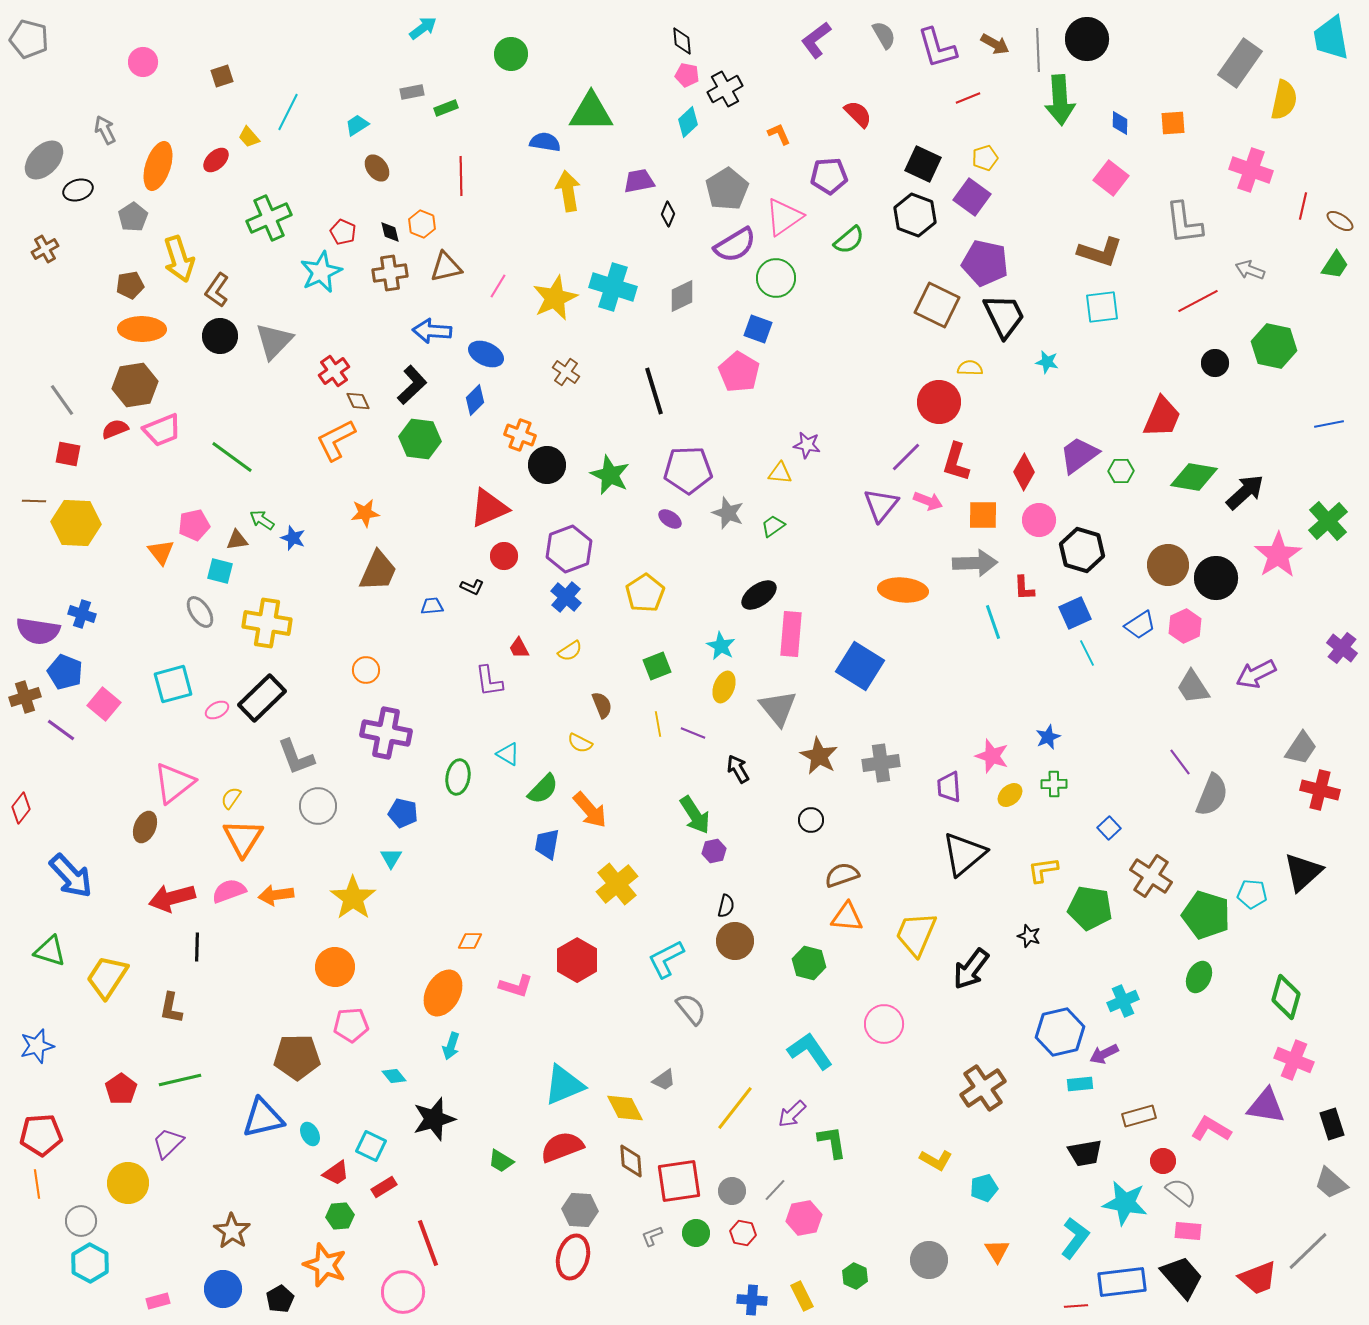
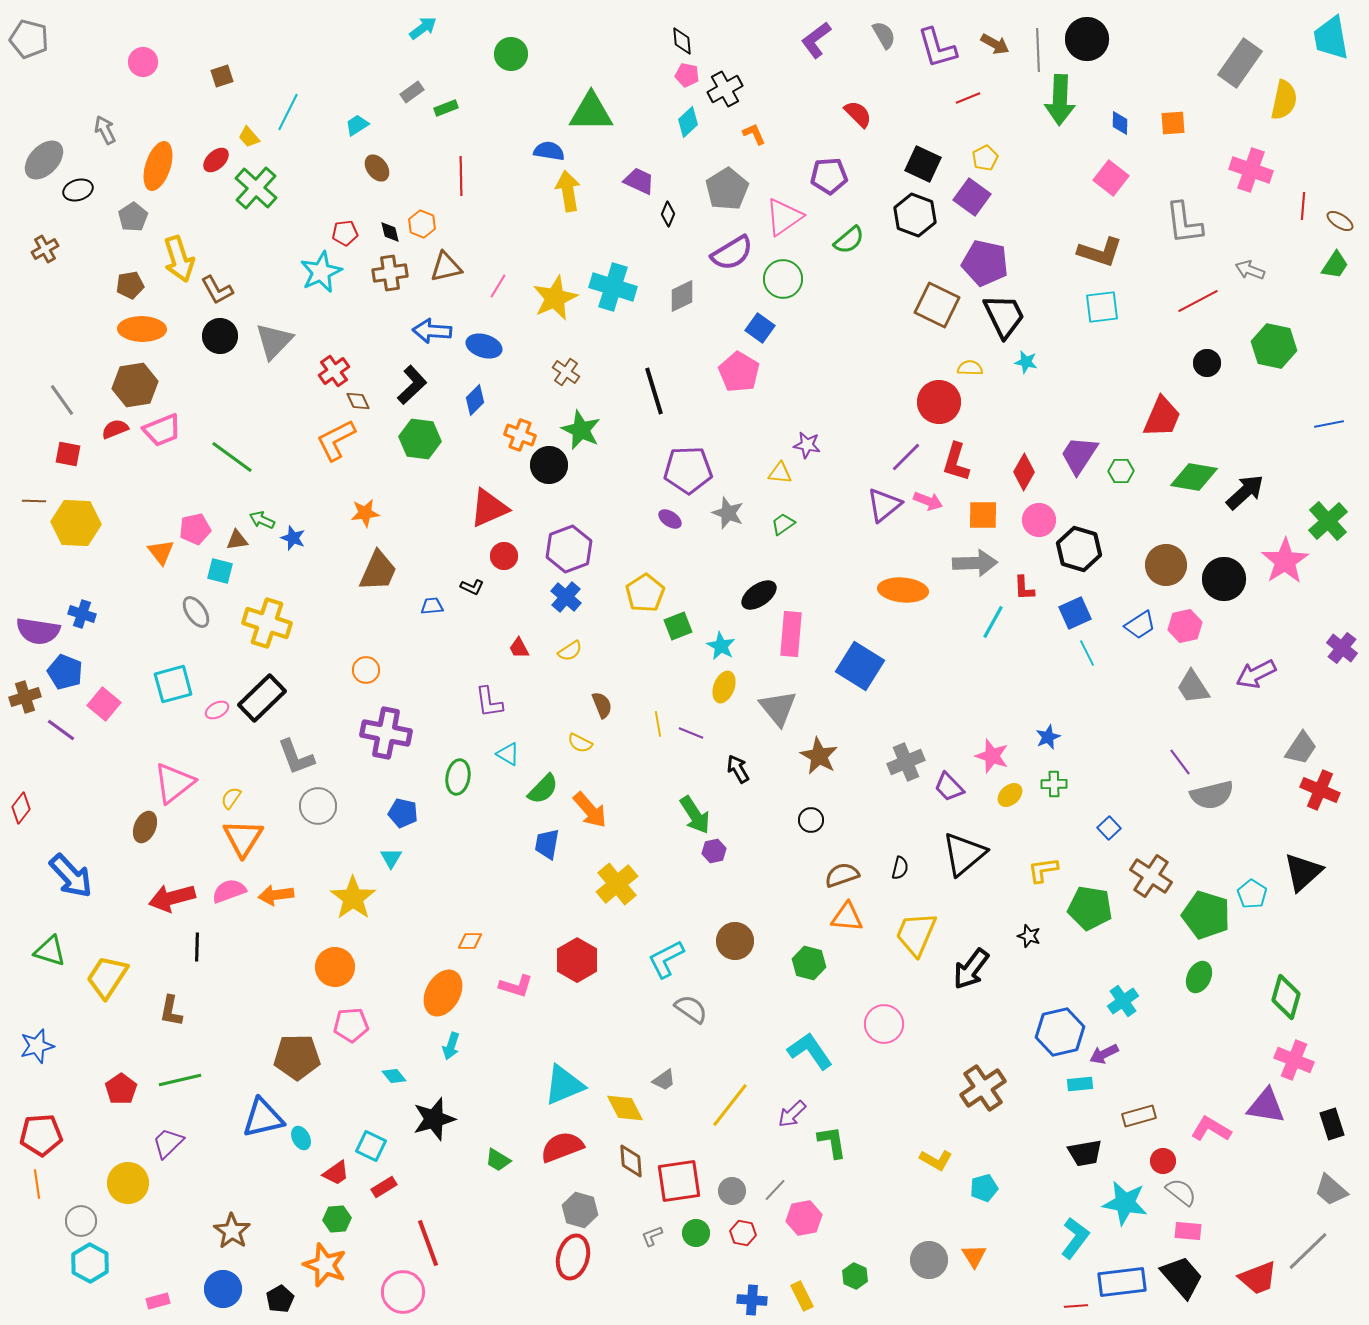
gray rectangle at (412, 92): rotated 25 degrees counterclockwise
green arrow at (1060, 100): rotated 6 degrees clockwise
orange L-shape at (779, 134): moved 25 px left
blue semicircle at (545, 142): moved 4 px right, 9 px down
yellow pentagon at (985, 158): rotated 10 degrees counterclockwise
purple trapezoid at (639, 181): rotated 36 degrees clockwise
red line at (1303, 206): rotated 8 degrees counterclockwise
green cross at (269, 218): moved 13 px left, 30 px up; rotated 24 degrees counterclockwise
red pentagon at (343, 232): moved 2 px right, 1 px down; rotated 30 degrees counterclockwise
purple semicircle at (735, 245): moved 3 px left, 8 px down
green circle at (776, 278): moved 7 px right, 1 px down
brown L-shape at (217, 290): rotated 64 degrees counterclockwise
blue square at (758, 329): moved 2 px right, 1 px up; rotated 16 degrees clockwise
blue ellipse at (486, 354): moved 2 px left, 8 px up; rotated 8 degrees counterclockwise
cyan star at (1047, 362): moved 21 px left
black circle at (1215, 363): moved 8 px left
purple trapezoid at (1079, 455): rotated 21 degrees counterclockwise
black circle at (547, 465): moved 2 px right
green star at (610, 475): moved 29 px left, 45 px up
purple triangle at (881, 505): moved 3 px right; rotated 12 degrees clockwise
green arrow at (262, 520): rotated 10 degrees counterclockwise
pink pentagon at (194, 525): moved 1 px right, 4 px down
green trapezoid at (773, 526): moved 10 px right, 2 px up
black hexagon at (1082, 550): moved 3 px left, 1 px up
pink star at (1278, 555): moved 7 px right, 6 px down
brown circle at (1168, 565): moved 2 px left
black circle at (1216, 578): moved 8 px right, 1 px down
gray ellipse at (200, 612): moved 4 px left
cyan line at (993, 622): rotated 48 degrees clockwise
yellow cross at (267, 623): rotated 9 degrees clockwise
pink hexagon at (1185, 626): rotated 12 degrees clockwise
green square at (657, 666): moved 21 px right, 40 px up
purple L-shape at (489, 681): moved 21 px down
purple line at (693, 733): moved 2 px left
gray cross at (881, 763): moved 25 px right, 1 px up; rotated 15 degrees counterclockwise
purple trapezoid at (949, 787): rotated 40 degrees counterclockwise
red cross at (1320, 790): rotated 9 degrees clockwise
gray semicircle at (1212, 795): rotated 54 degrees clockwise
cyan pentagon at (1252, 894): rotated 28 degrees clockwise
black semicircle at (726, 906): moved 174 px right, 38 px up
cyan cross at (1123, 1001): rotated 12 degrees counterclockwise
brown L-shape at (171, 1008): moved 3 px down
gray semicircle at (691, 1009): rotated 16 degrees counterclockwise
yellow line at (735, 1108): moved 5 px left, 3 px up
cyan ellipse at (310, 1134): moved 9 px left, 4 px down
green trapezoid at (501, 1161): moved 3 px left, 1 px up
gray trapezoid at (1331, 1183): moved 7 px down
gray hexagon at (580, 1210): rotated 12 degrees clockwise
green hexagon at (340, 1216): moved 3 px left, 3 px down
orange triangle at (997, 1251): moved 23 px left, 5 px down
